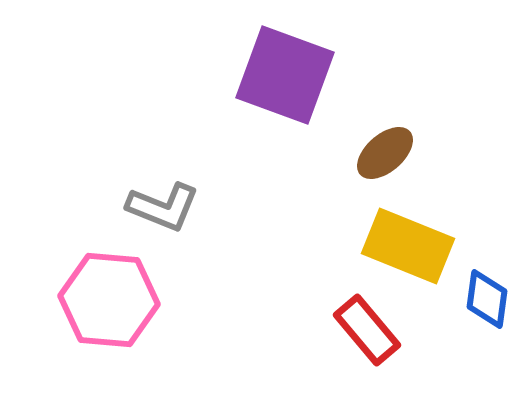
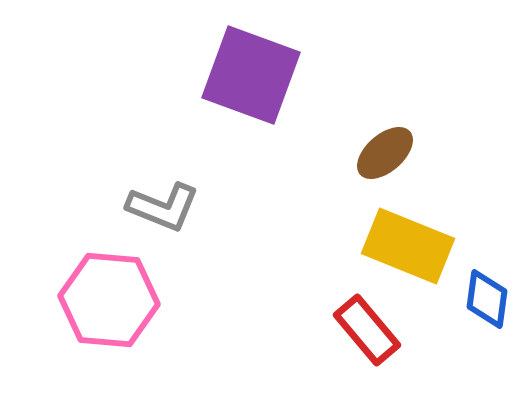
purple square: moved 34 px left
